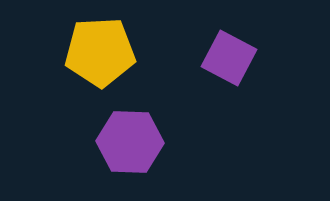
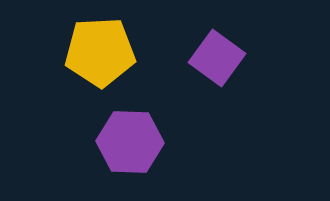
purple square: moved 12 px left; rotated 8 degrees clockwise
